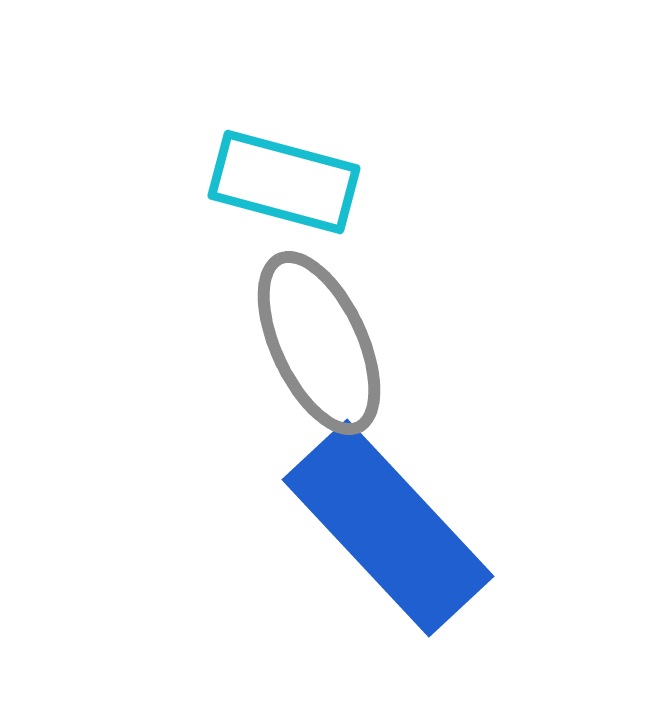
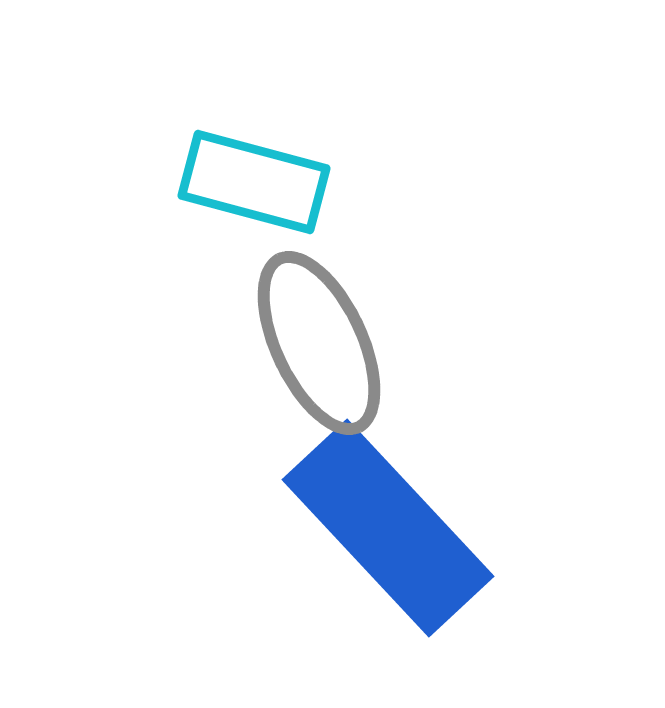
cyan rectangle: moved 30 px left
